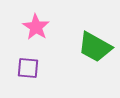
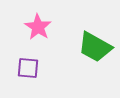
pink star: moved 2 px right
